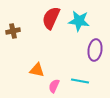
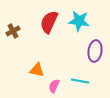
red semicircle: moved 2 px left, 4 px down
brown cross: rotated 16 degrees counterclockwise
purple ellipse: moved 1 px down
